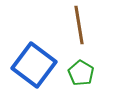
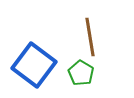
brown line: moved 11 px right, 12 px down
